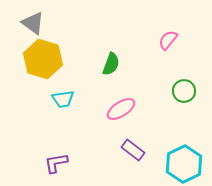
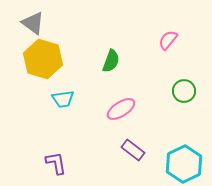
green semicircle: moved 3 px up
purple L-shape: rotated 90 degrees clockwise
